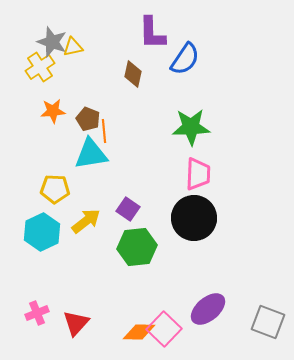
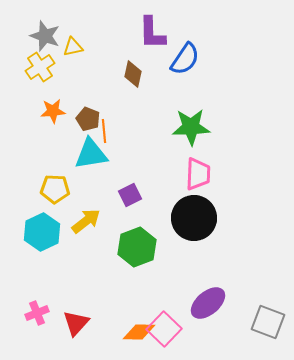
gray star: moved 7 px left, 6 px up
purple square: moved 2 px right, 14 px up; rotated 30 degrees clockwise
green hexagon: rotated 15 degrees counterclockwise
purple ellipse: moved 6 px up
